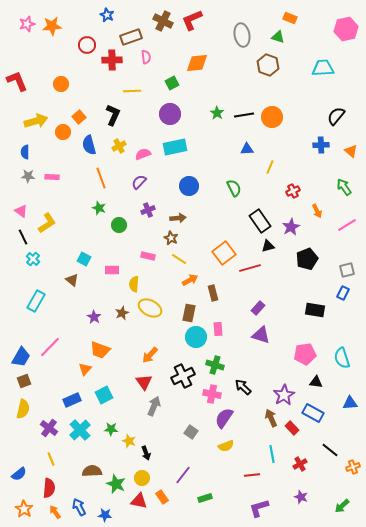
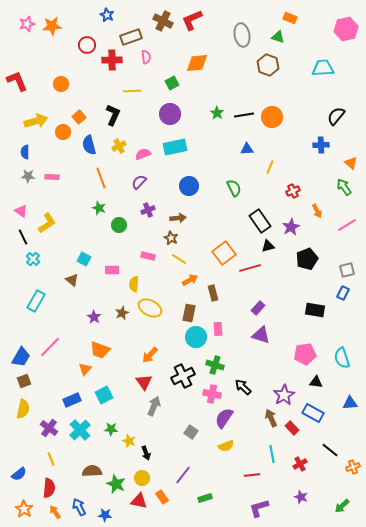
orange triangle at (351, 151): moved 12 px down
